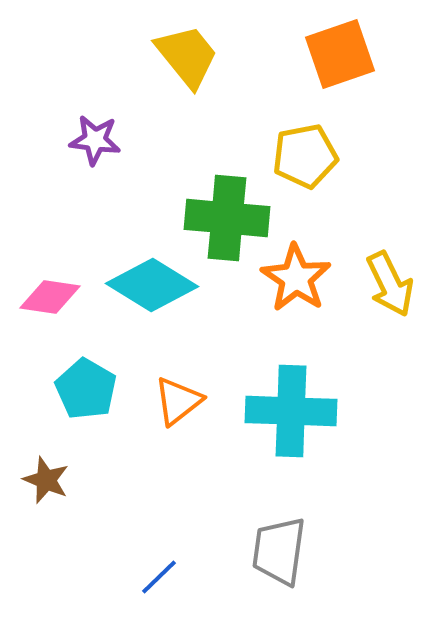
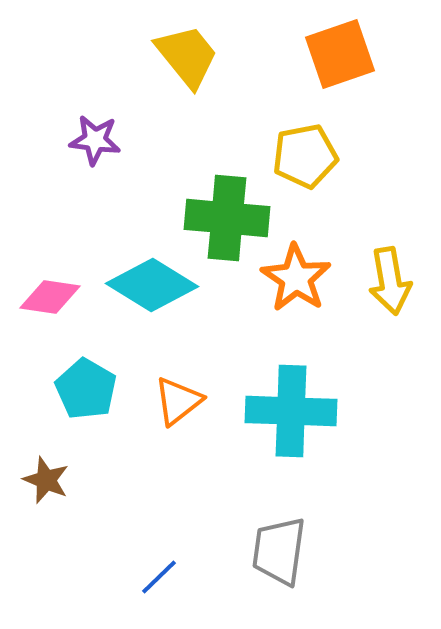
yellow arrow: moved 3 px up; rotated 16 degrees clockwise
